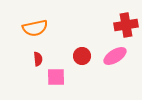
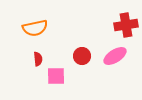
pink square: moved 1 px up
